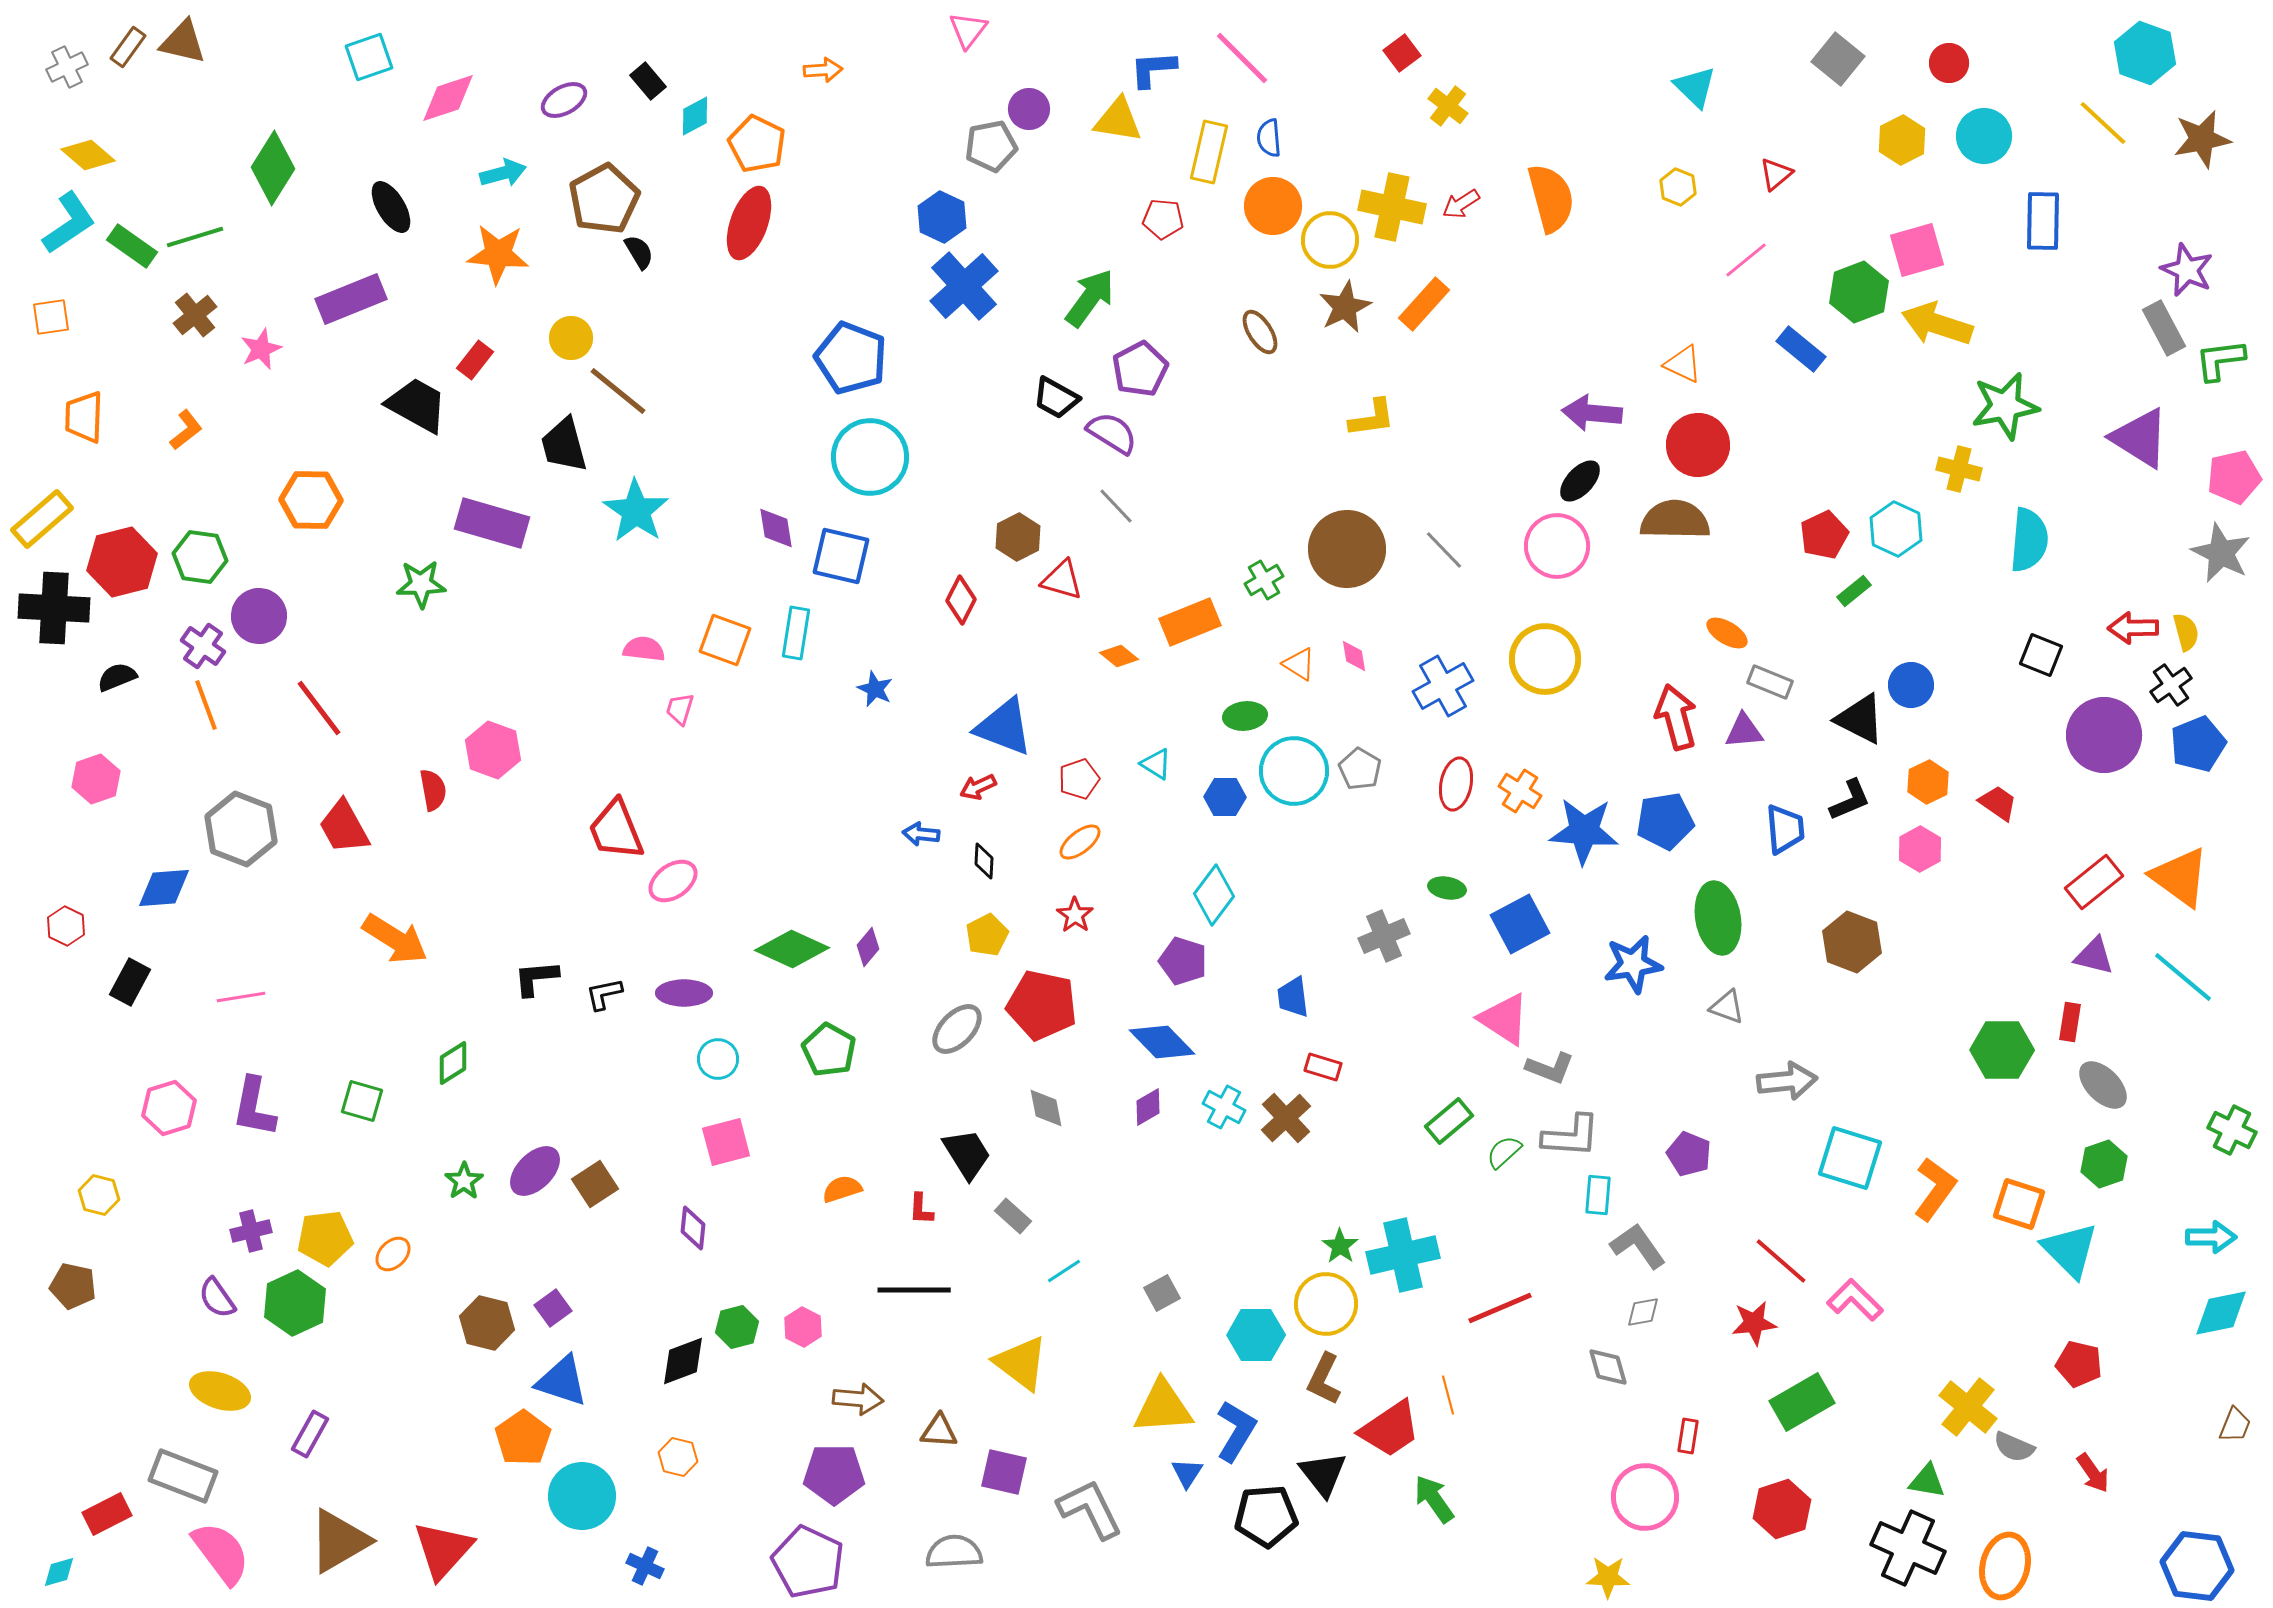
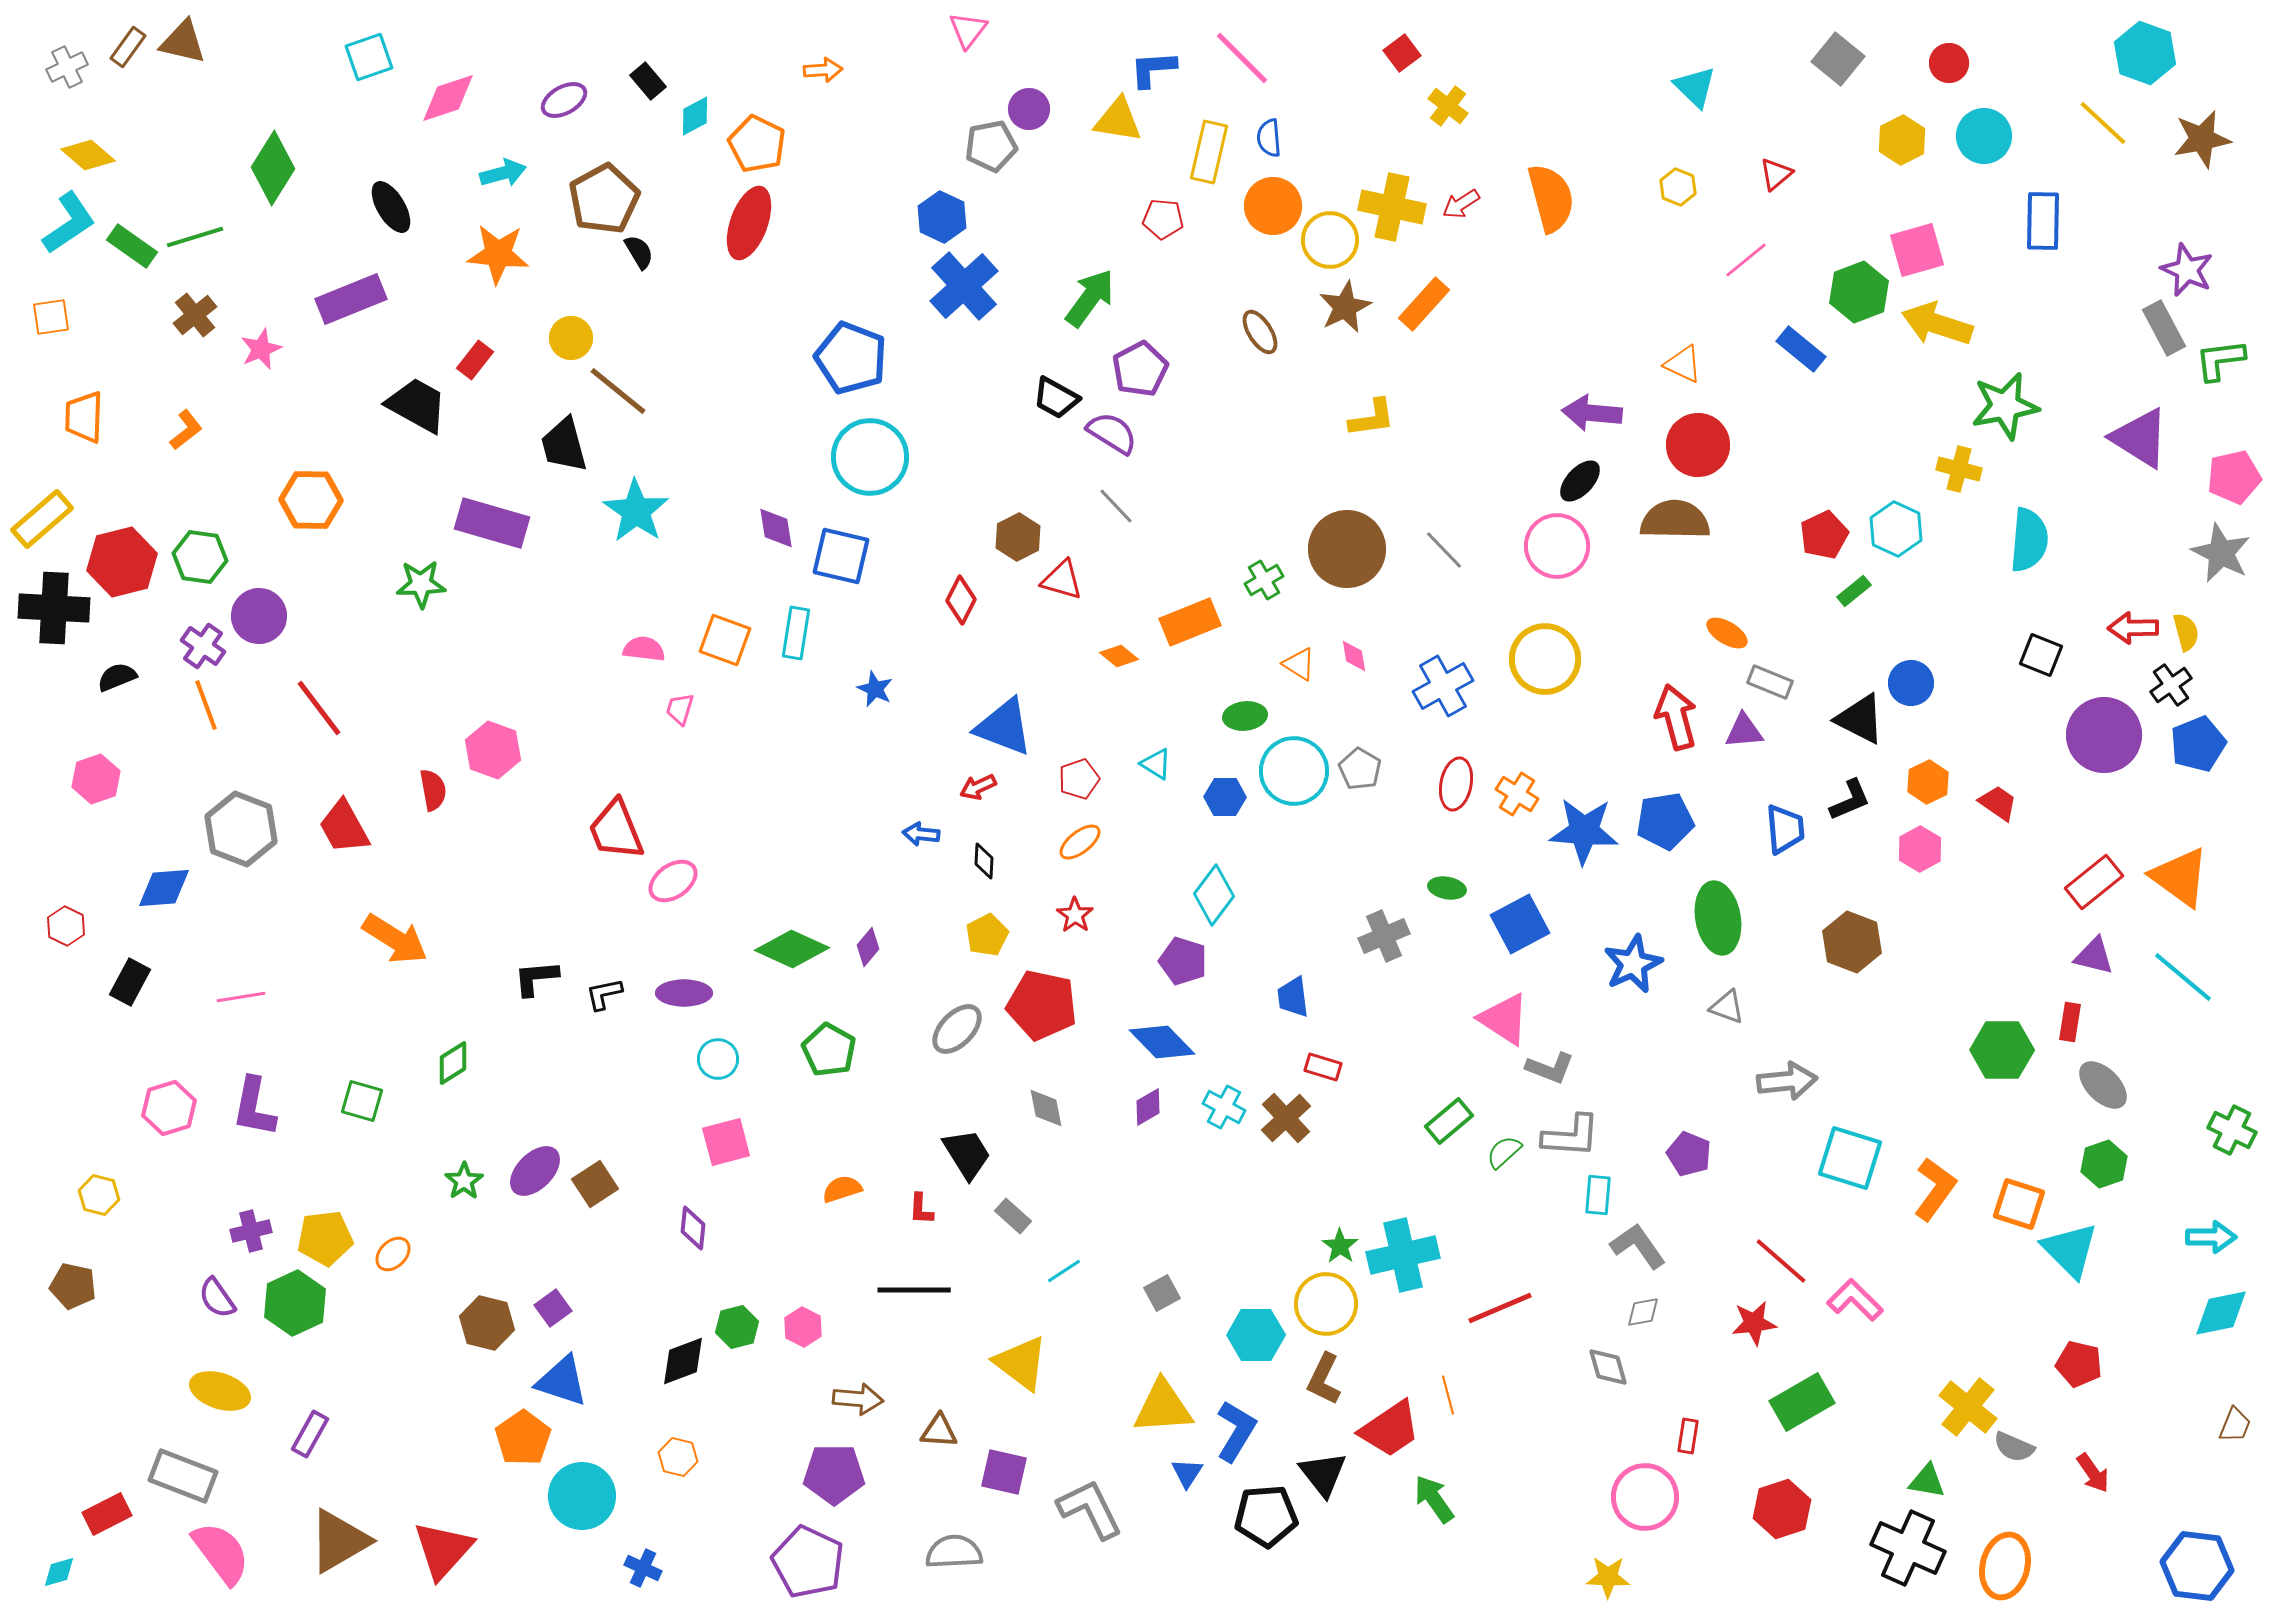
blue circle at (1911, 685): moved 2 px up
orange cross at (1520, 791): moved 3 px left, 3 px down
blue star at (1633, 964): rotated 16 degrees counterclockwise
blue cross at (645, 1566): moved 2 px left, 2 px down
